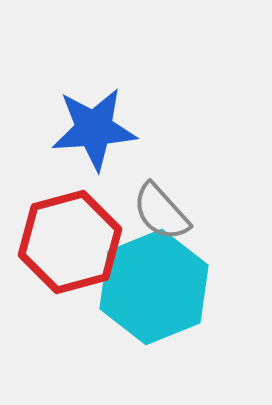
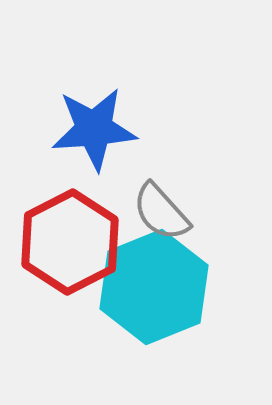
red hexagon: rotated 12 degrees counterclockwise
